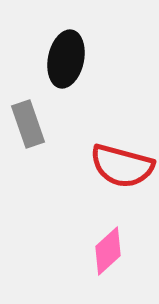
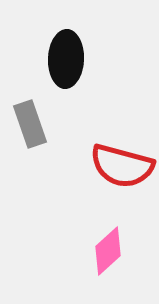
black ellipse: rotated 10 degrees counterclockwise
gray rectangle: moved 2 px right
